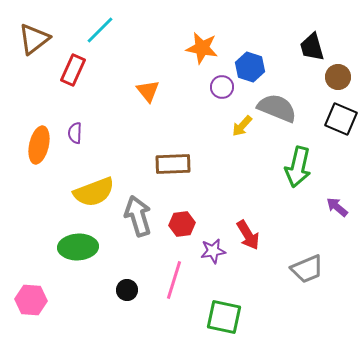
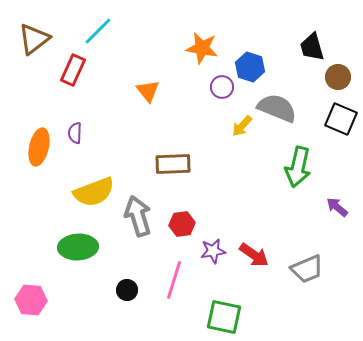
cyan line: moved 2 px left, 1 px down
orange ellipse: moved 2 px down
red arrow: moved 6 px right, 20 px down; rotated 24 degrees counterclockwise
